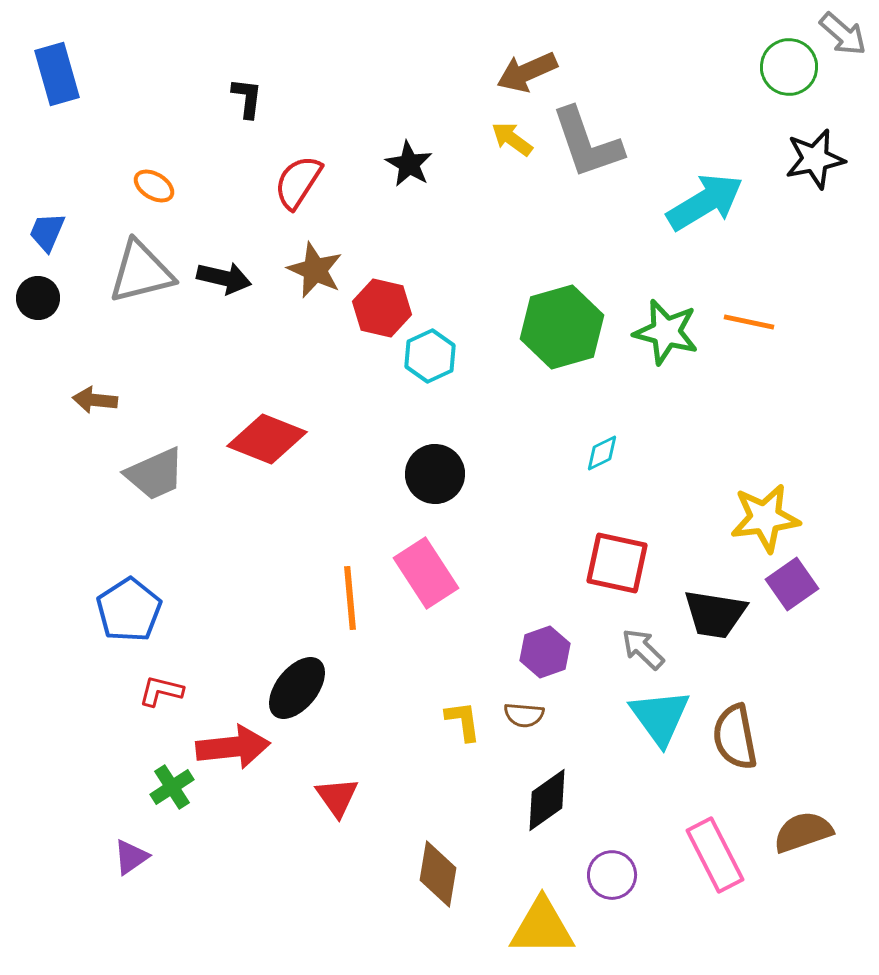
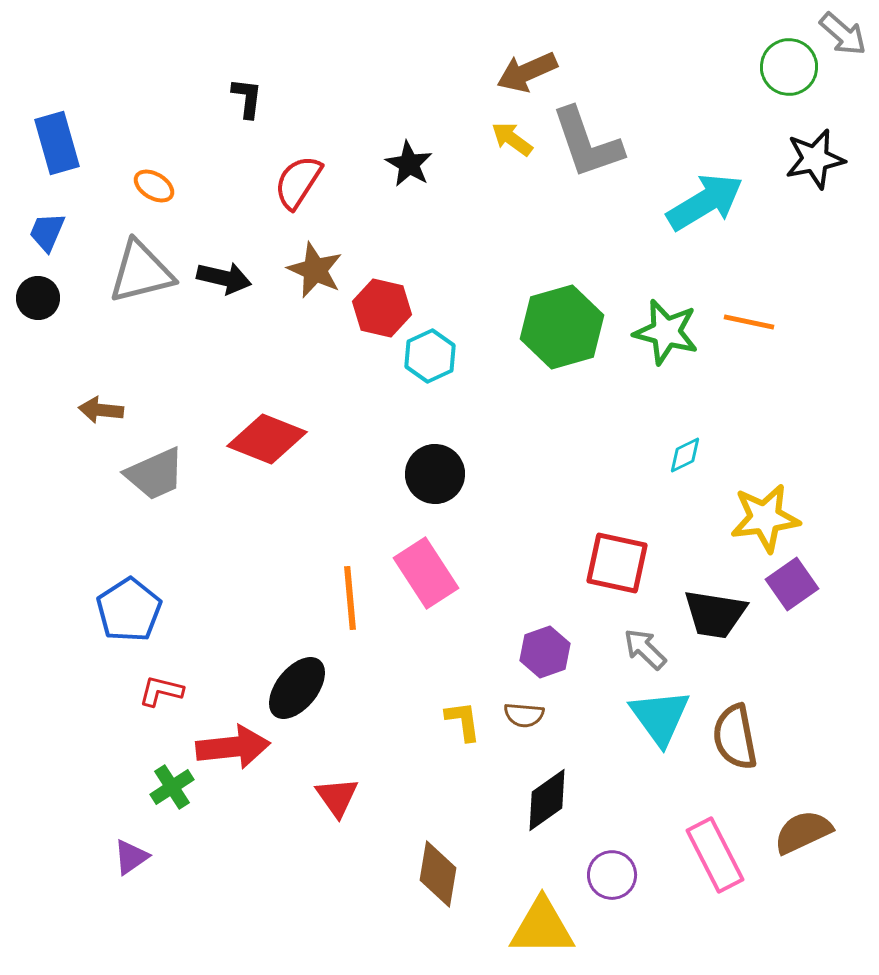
blue rectangle at (57, 74): moved 69 px down
brown arrow at (95, 400): moved 6 px right, 10 px down
cyan diamond at (602, 453): moved 83 px right, 2 px down
gray arrow at (643, 649): moved 2 px right
brown semicircle at (803, 832): rotated 6 degrees counterclockwise
